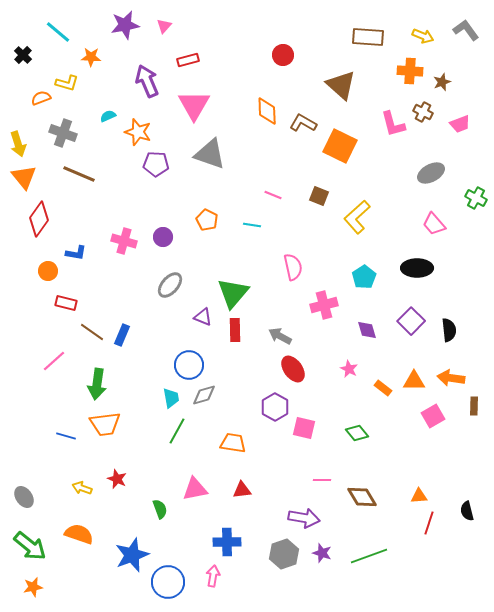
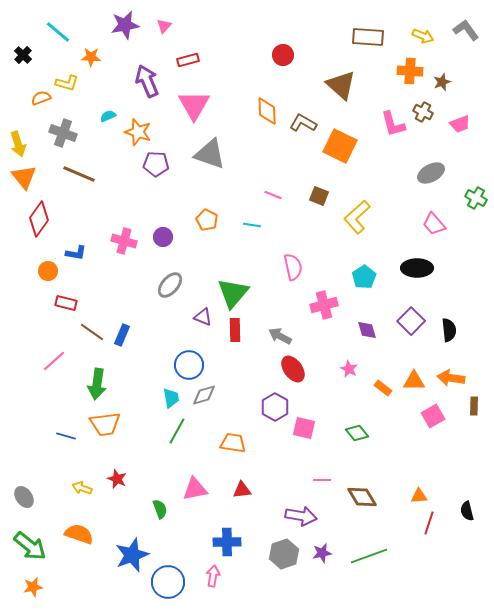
purple arrow at (304, 518): moved 3 px left, 2 px up
purple star at (322, 553): rotated 30 degrees counterclockwise
